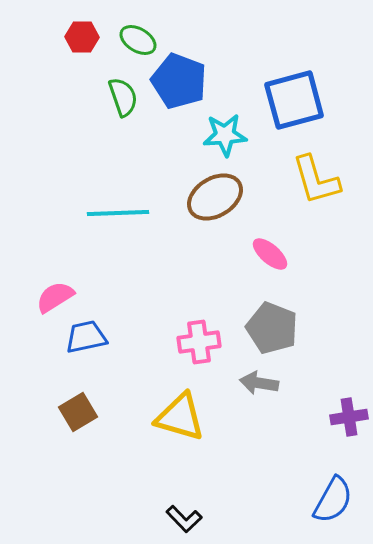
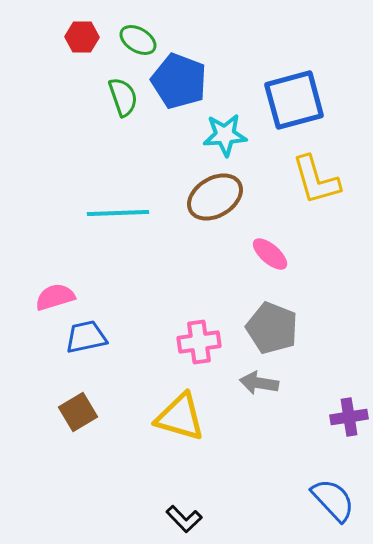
pink semicircle: rotated 15 degrees clockwise
blue semicircle: rotated 72 degrees counterclockwise
